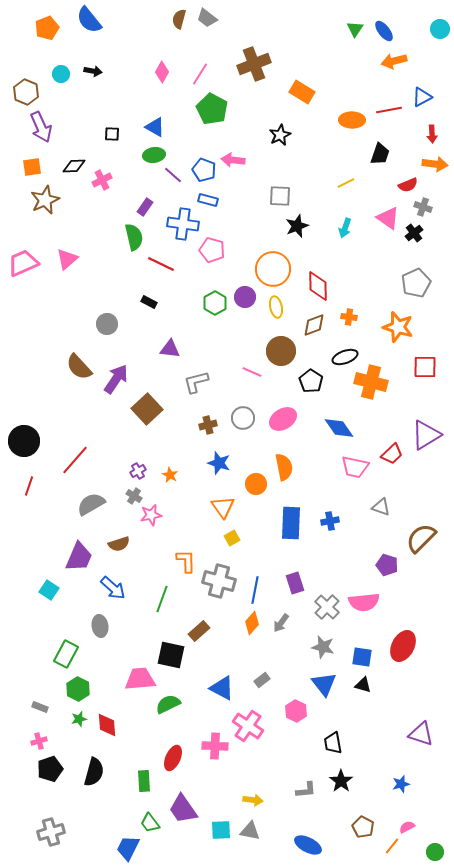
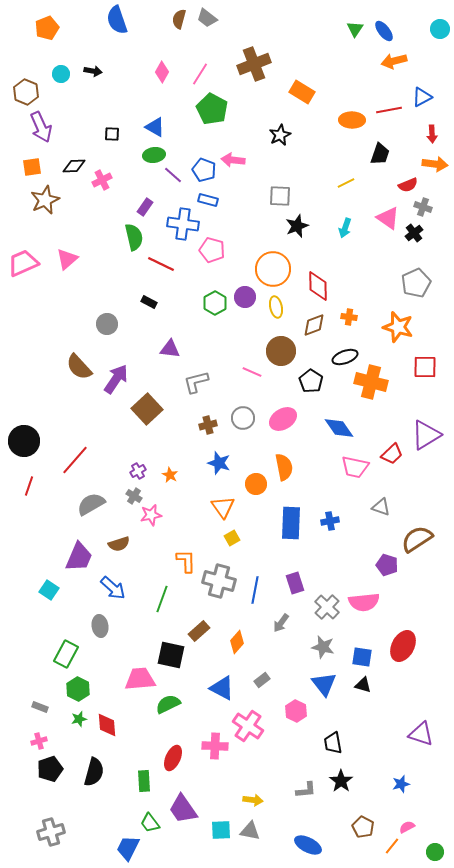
blue semicircle at (89, 20): moved 28 px right; rotated 20 degrees clockwise
brown semicircle at (421, 538): moved 4 px left, 1 px down; rotated 12 degrees clockwise
orange diamond at (252, 623): moved 15 px left, 19 px down
